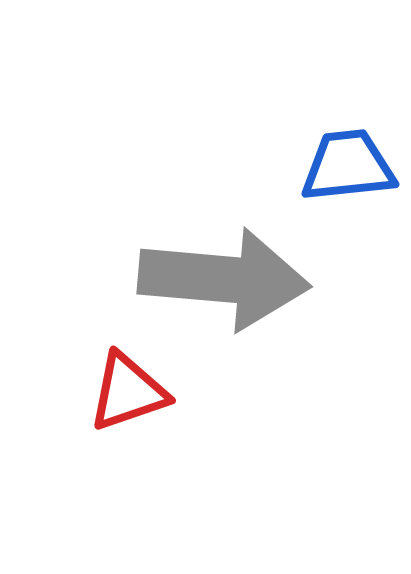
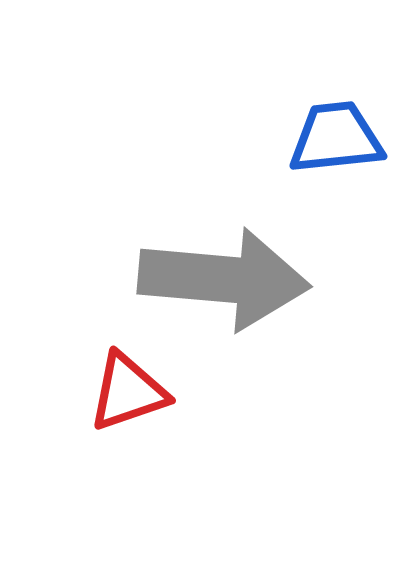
blue trapezoid: moved 12 px left, 28 px up
